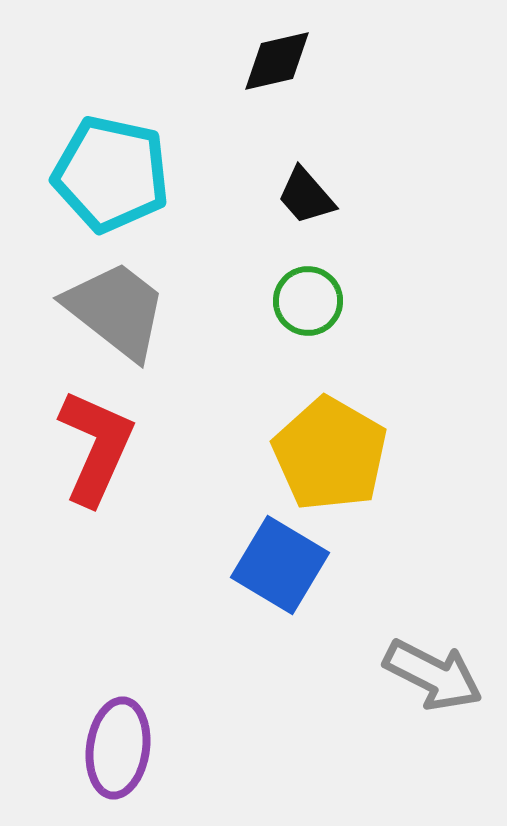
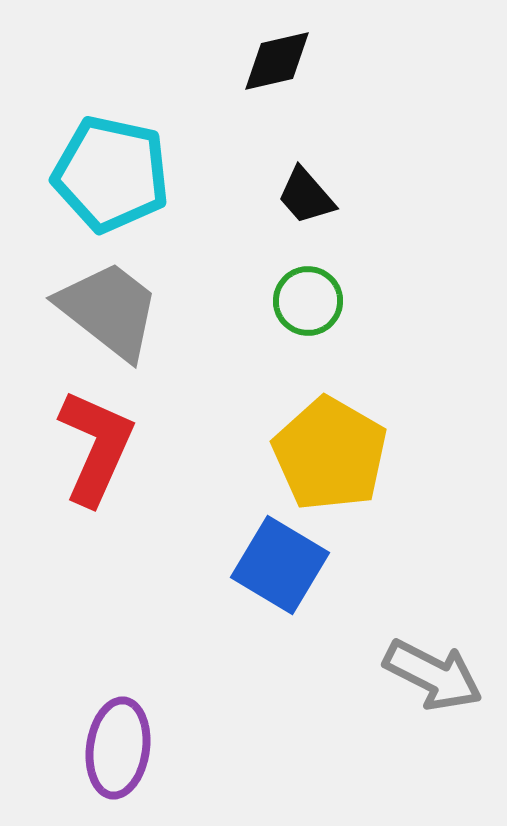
gray trapezoid: moved 7 px left
